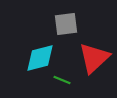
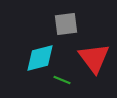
red triangle: rotated 24 degrees counterclockwise
